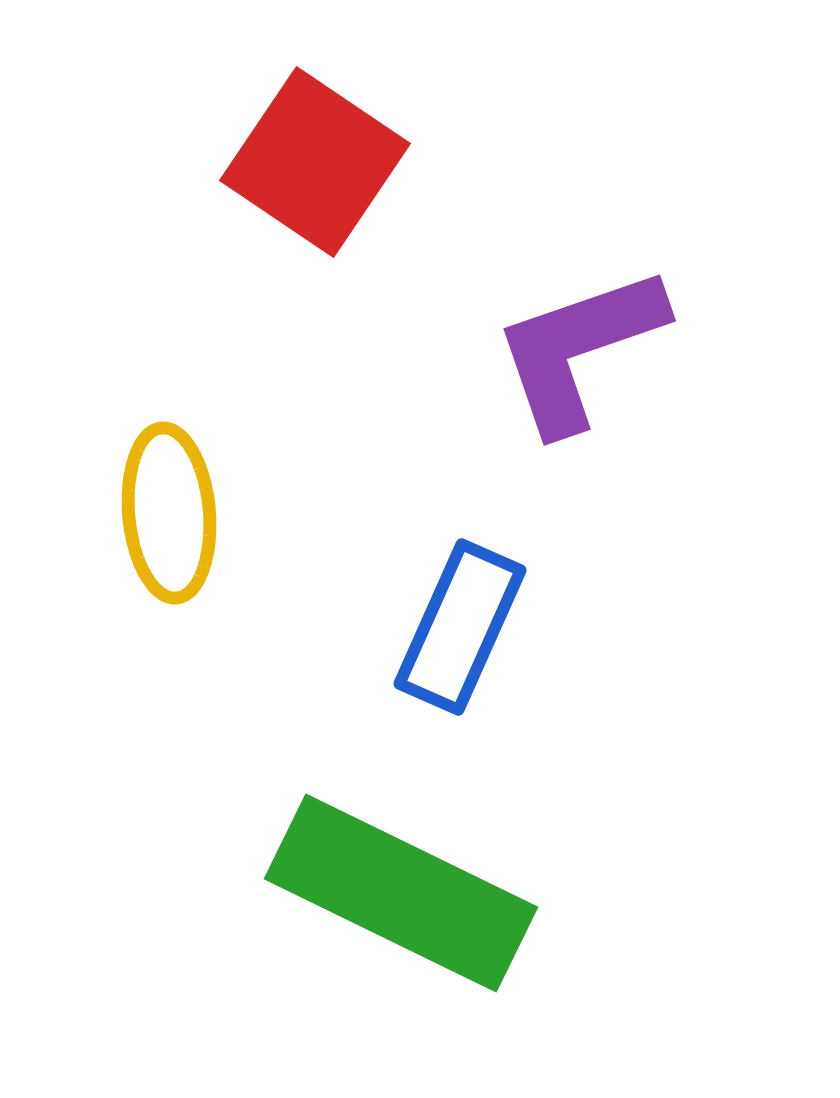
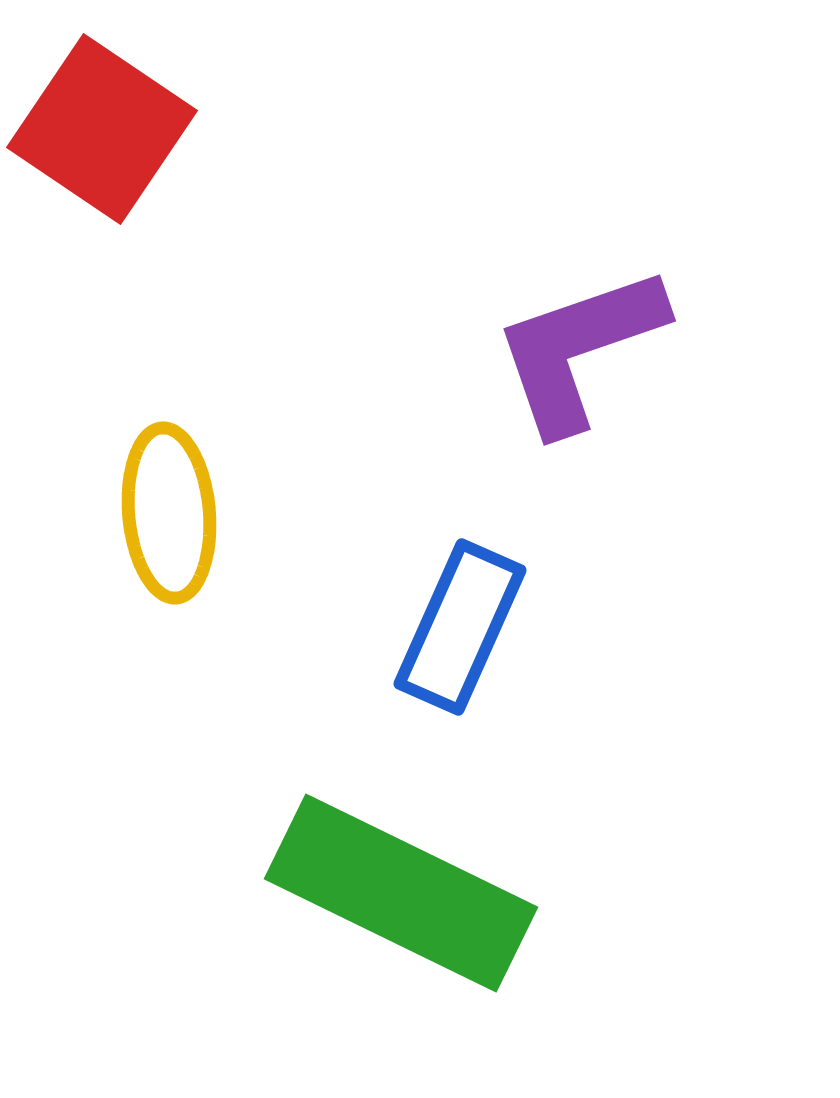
red square: moved 213 px left, 33 px up
